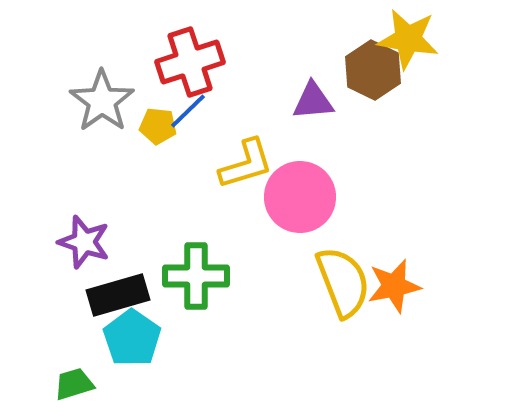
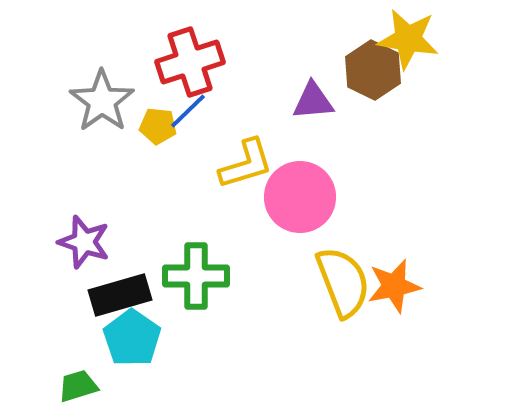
black rectangle: moved 2 px right
green trapezoid: moved 4 px right, 2 px down
